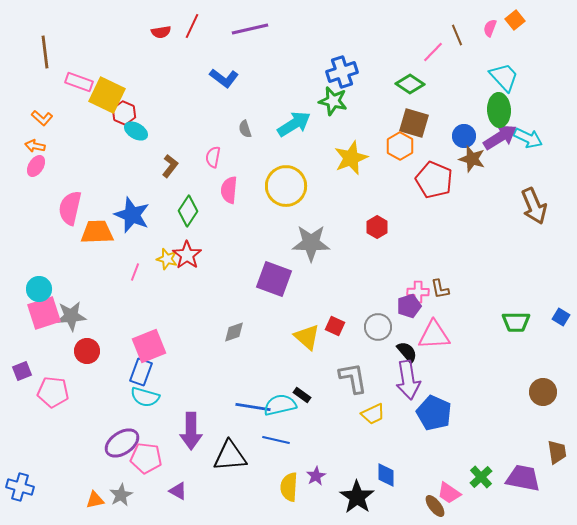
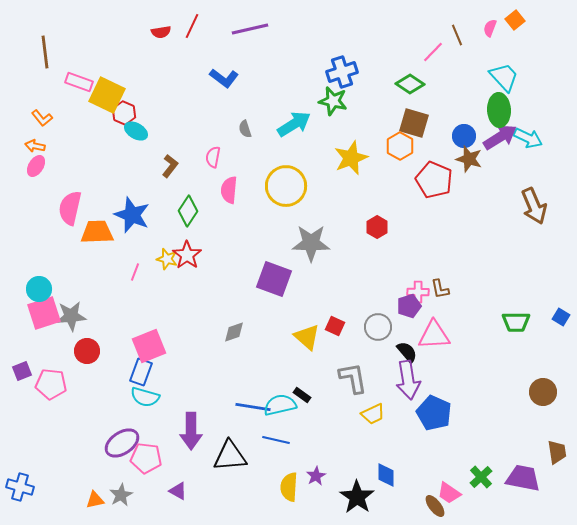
orange L-shape at (42, 118): rotated 10 degrees clockwise
brown star at (472, 159): moved 3 px left
pink pentagon at (53, 392): moved 2 px left, 8 px up
